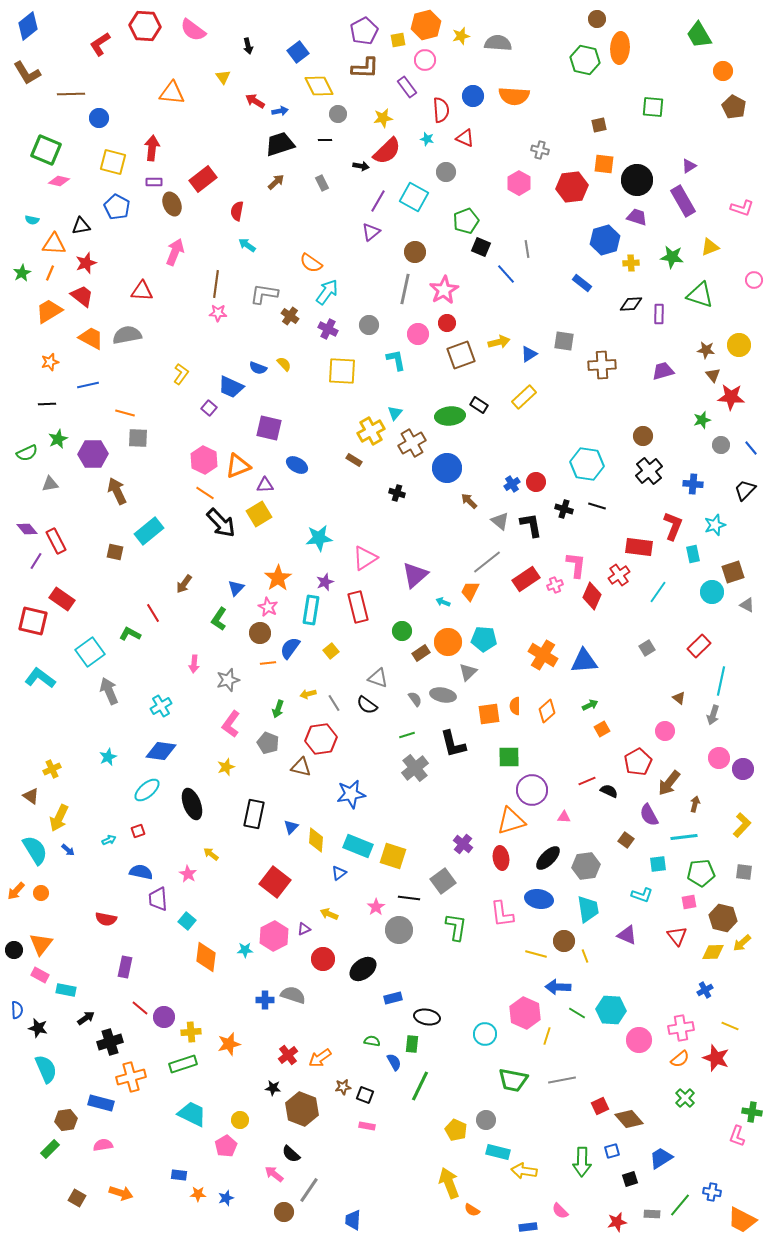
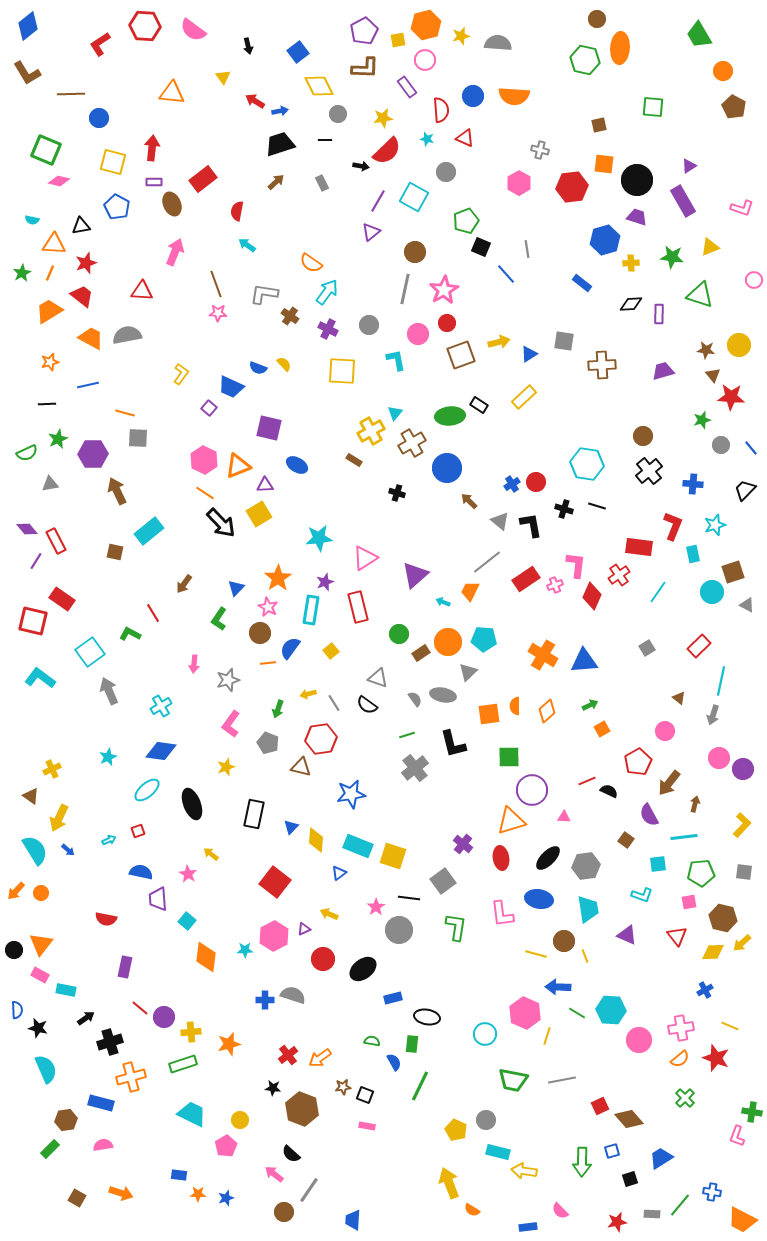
brown line at (216, 284): rotated 28 degrees counterclockwise
green circle at (402, 631): moved 3 px left, 3 px down
